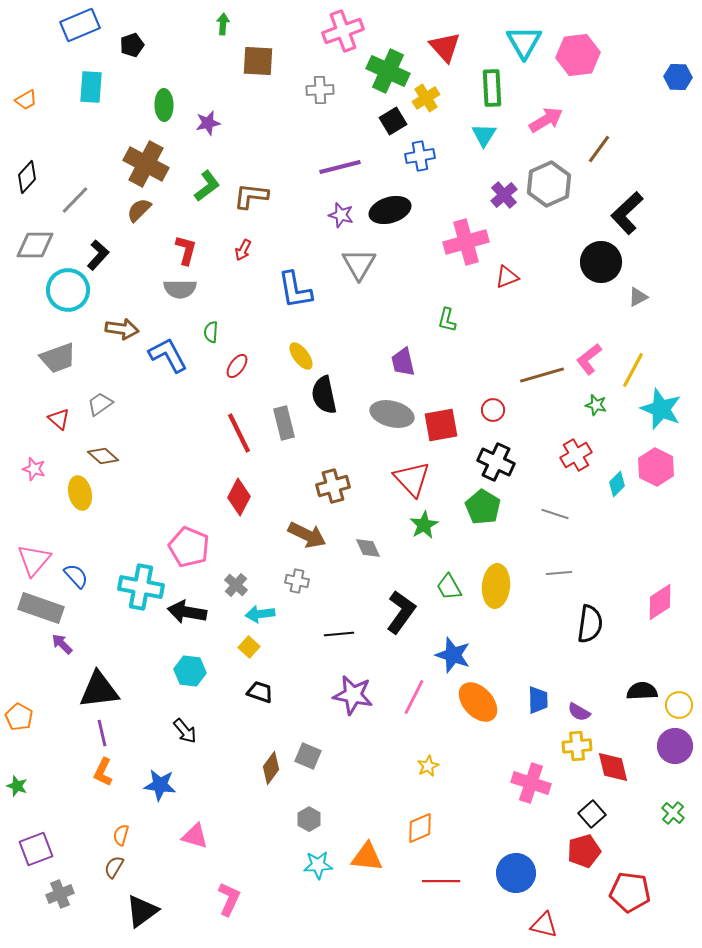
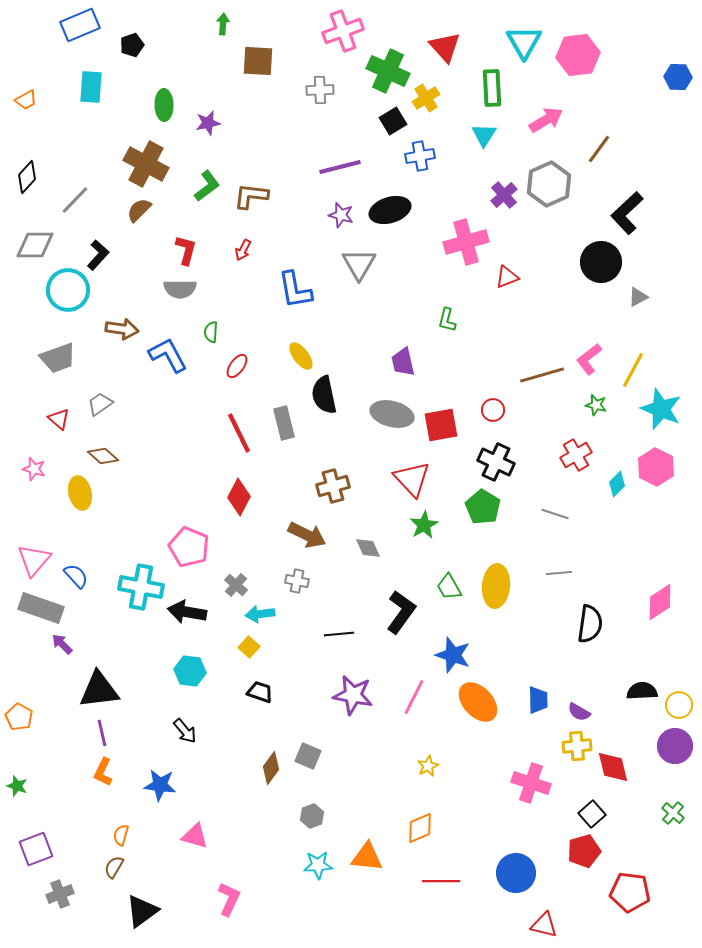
gray hexagon at (309, 819): moved 3 px right, 3 px up; rotated 10 degrees clockwise
